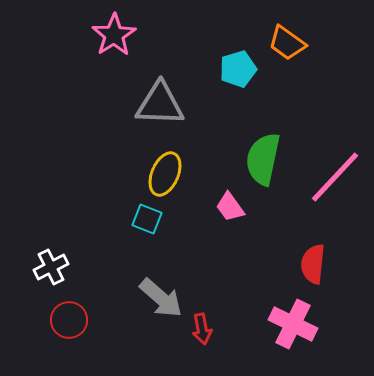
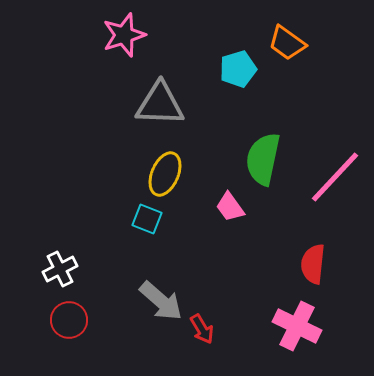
pink star: moved 10 px right; rotated 15 degrees clockwise
white cross: moved 9 px right, 2 px down
gray arrow: moved 3 px down
pink cross: moved 4 px right, 2 px down
red arrow: rotated 20 degrees counterclockwise
